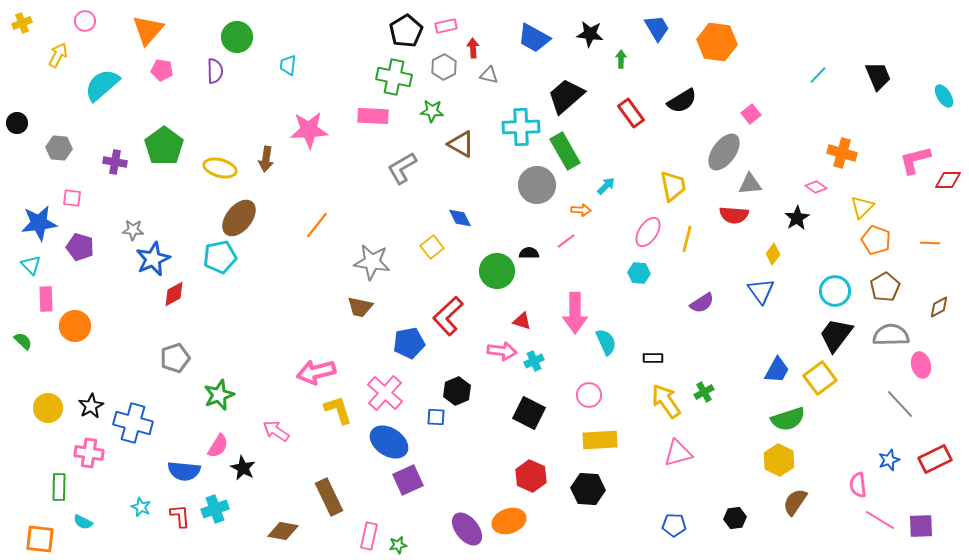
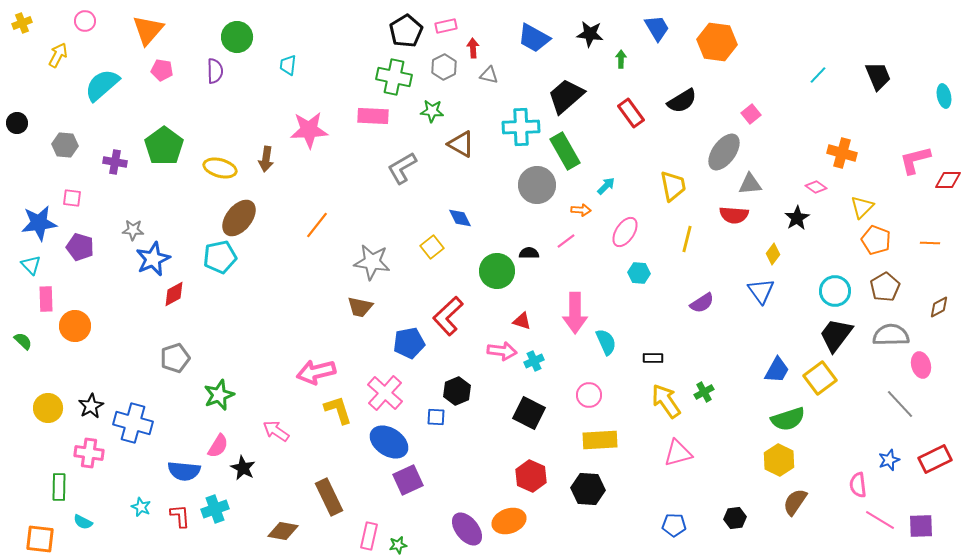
cyan ellipse at (944, 96): rotated 20 degrees clockwise
gray hexagon at (59, 148): moved 6 px right, 3 px up
pink ellipse at (648, 232): moved 23 px left
